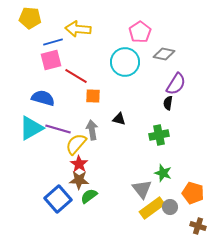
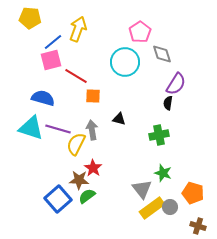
yellow arrow: rotated 105 degrees clockwise
blue line: rotated 24 degrees counterclockwise
gray diamond: moved 2 px left; rotated 60 degrees clockwise
cyan triangle: rotated 48 degrees clockwise
yellow semicircle: rotated 15 degrees counterclockwise
red star: moved 14 px right, 4 px down
green semicircle: moved 2 px left
